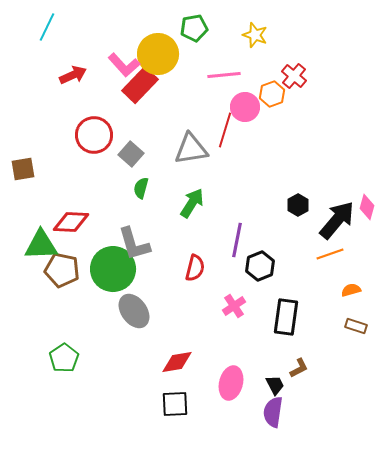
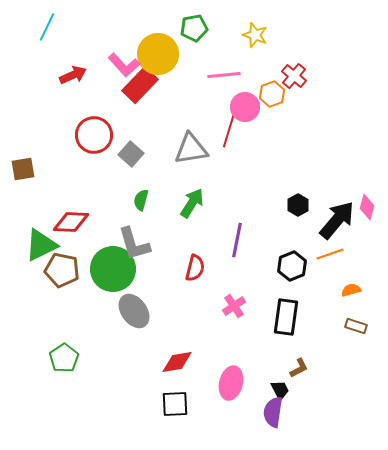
red line at (225, 130): moved 4 px right
green semicircle at (141, 188): moved 12 px down
green triangle at (41, 245): rotated 24 degrees counterclockwise
black hexagon at (260, 266): moved 32 px right
black trapezoid at (275, 385): moved 5 px right, 5 px down
